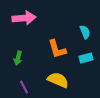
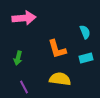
yellow semicircle: moved 2 px right, 1 px up; rotated 15 degrees counterclockwise
